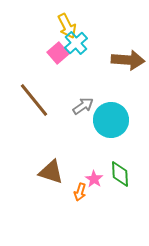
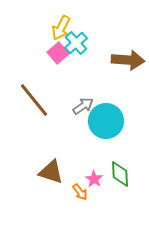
yellow arrow: moved 6 px left, 2 px down; rotated 55 degrees clockwise
cyan circle: moved 5 px left, 1 px down
orange arrow: rotated 54 degrees counterclockwise
